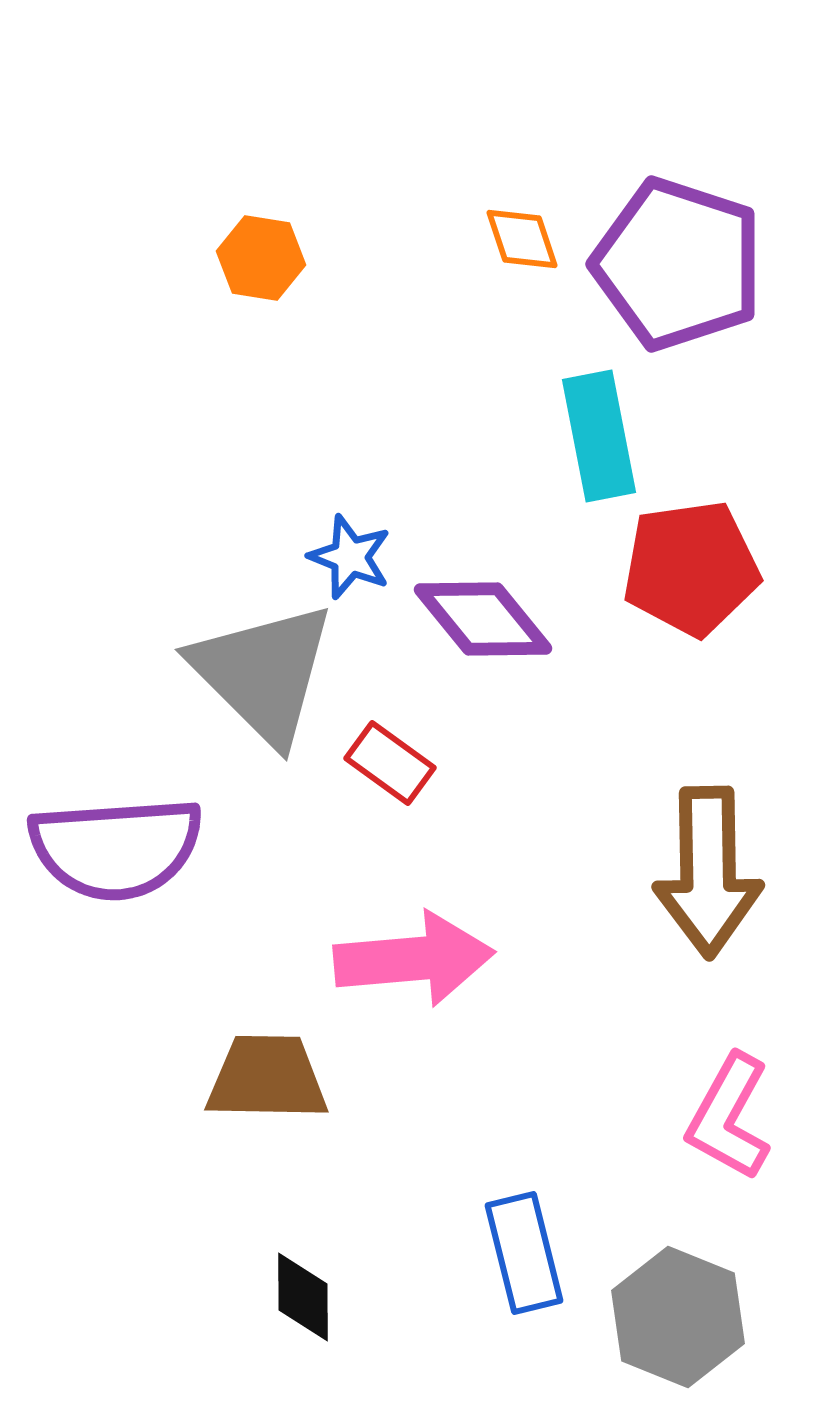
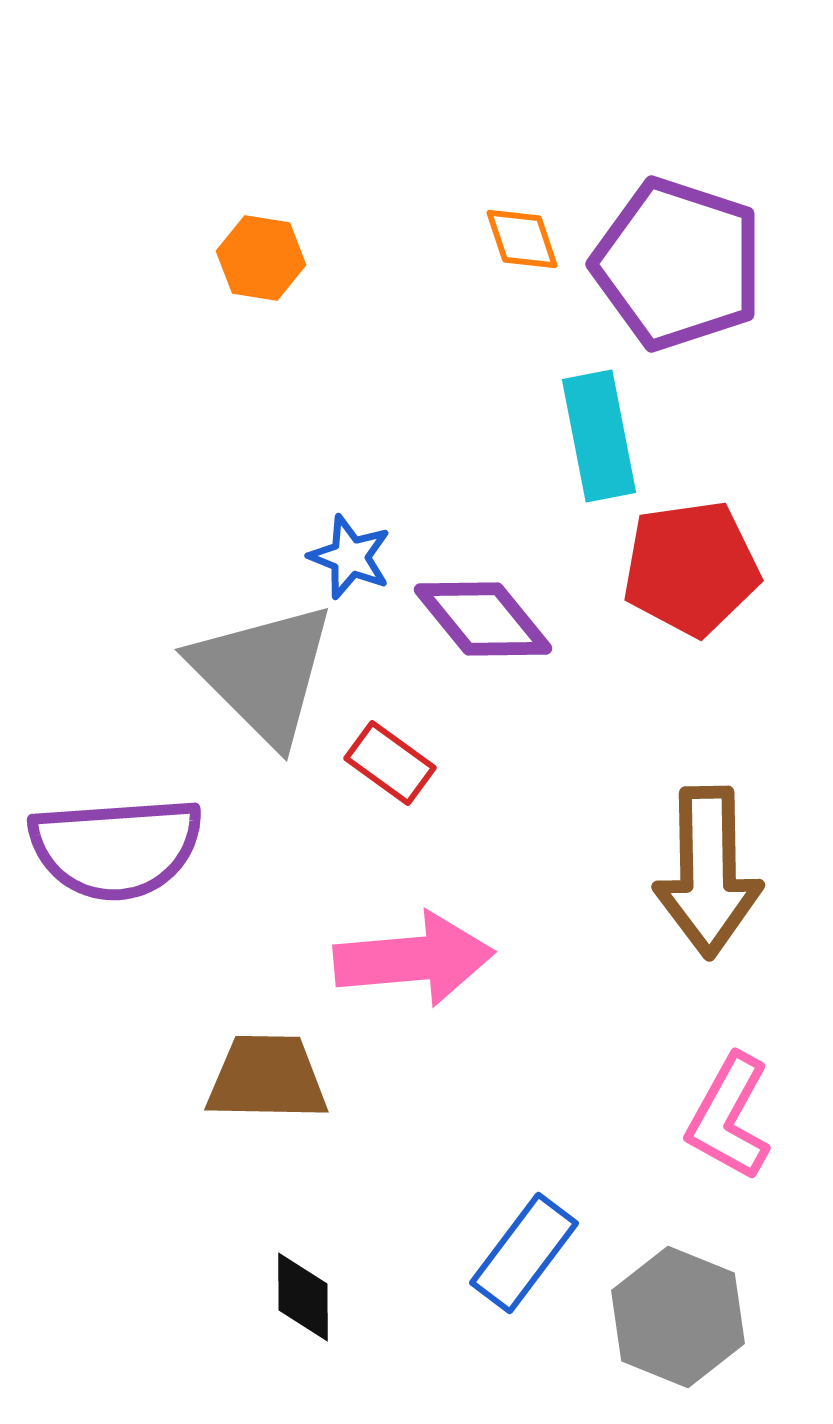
blue rectangle: rotated 51 degrees clockwise
